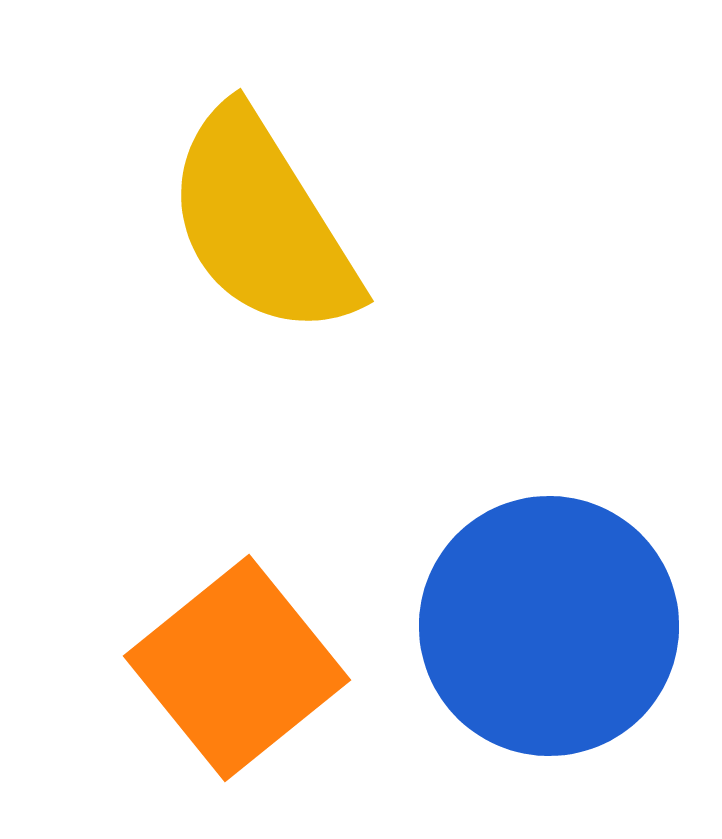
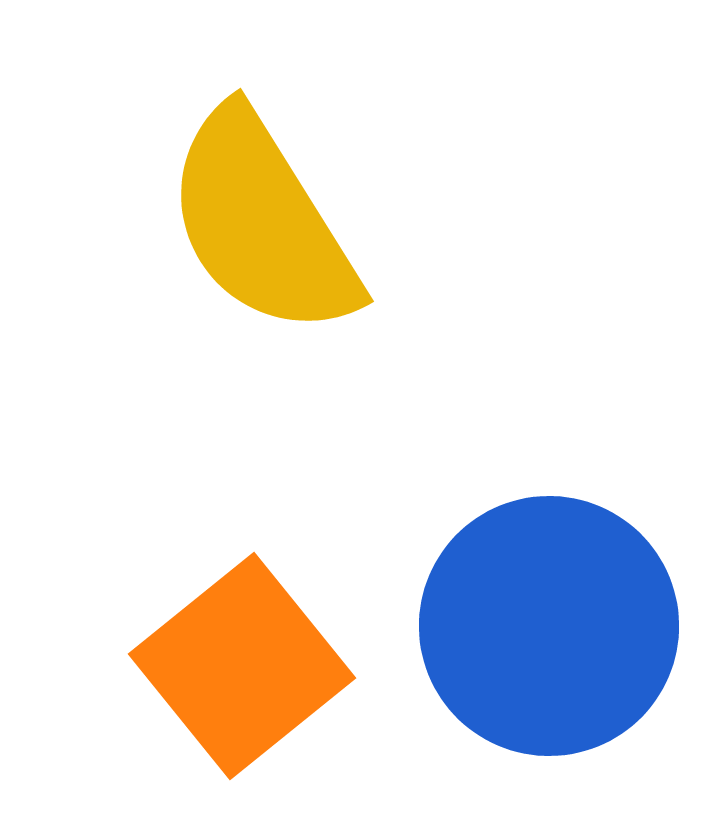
orange square: moved 5 px right, 2 px up
